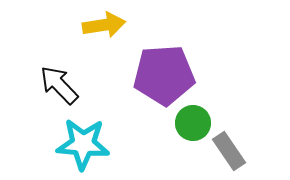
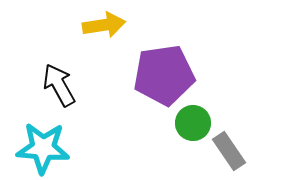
purple pentagon: rotated 4 degrees counterclockwise
black arrow: rotated 15 degrees clockwise
cyan star: moved 40 px left, 4 px down
